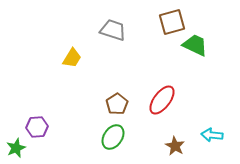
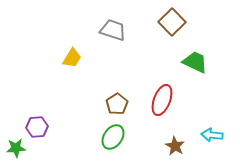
brown square: rotated 28 degrees counterclockwise
green trapezoid: moved 17 px down
red ellipse: rotated 16 degrees counterclockwise
green star: rotated 18 degrees clockwise
